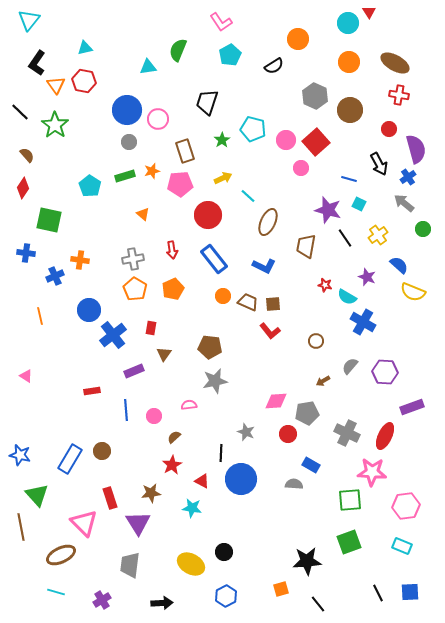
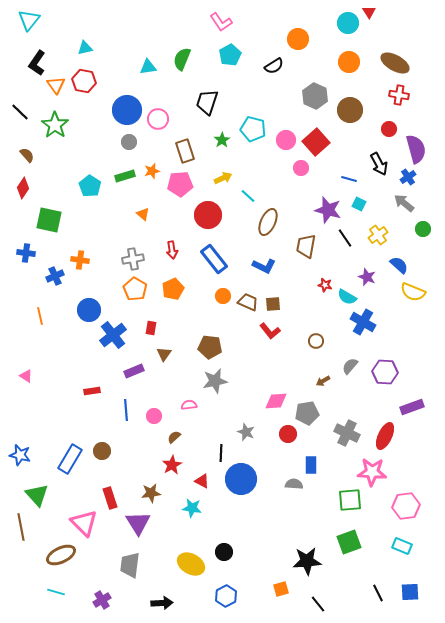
green semicircle at (178, 50): moved 4 px right, 9 px down
blue rectangle at (311, 465): rotated 60 degrees clockwise
